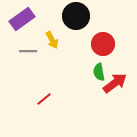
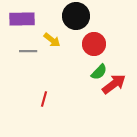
purple rectangle: rotated 35 degrees clockwise
yellow arrow: rotated 24 degrees counterclockwise
red circle: moved 9 px left
green semicircle: rotated 126 degrees counterclockwise
red arrow: moved 1 px left, 1 px down
red line: rotated 35 degrees counterclockwise
